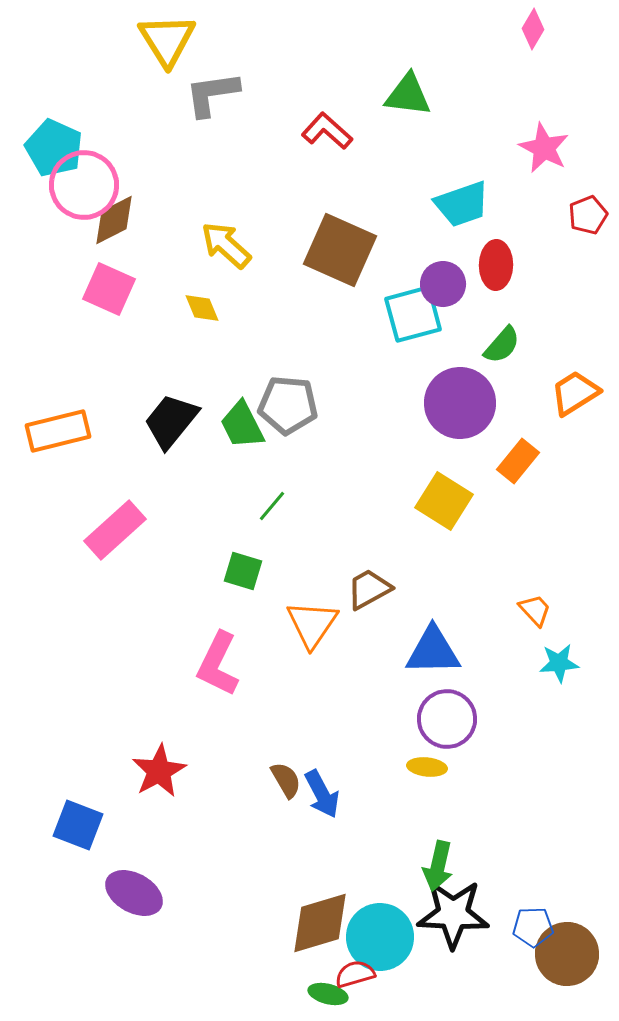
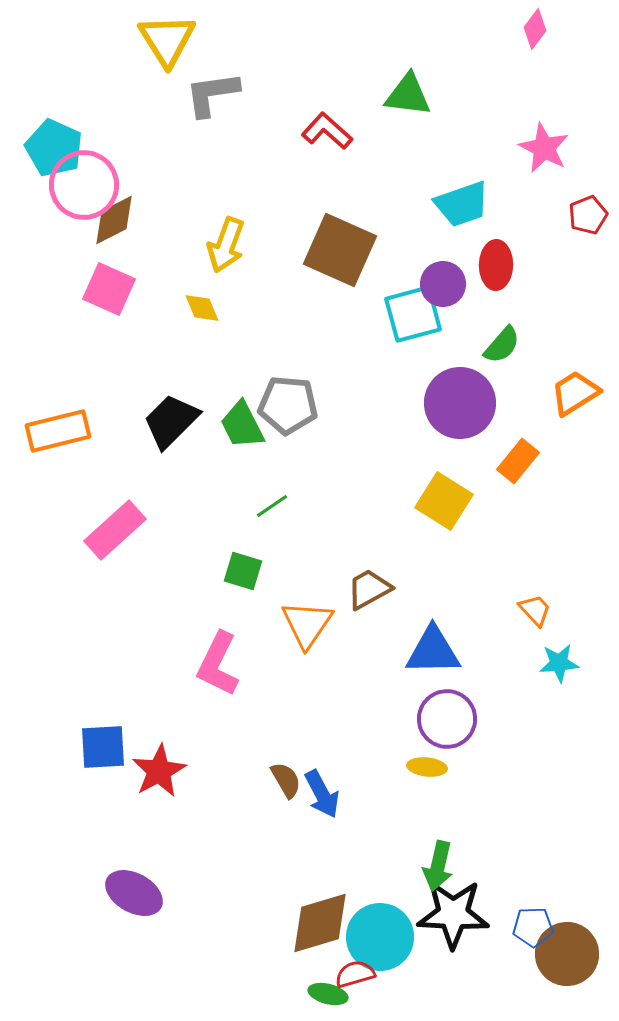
pink diamond at (533, 29): moved 2 px right; rotated 6 degrees clockwise
yellow arrow at (226, 245): rotated 112 degrees counterclockwise
black trapezoid at (171, 421): rotated 6 degrees clockwise
green line at (272, 506): rotated 16 degrees clockwise
orange triangle at (312, 624): moved 5 px left
blue square at (78, 825): moved 25 px right, 78 px up; rotated 24 degrees counterclockwise
